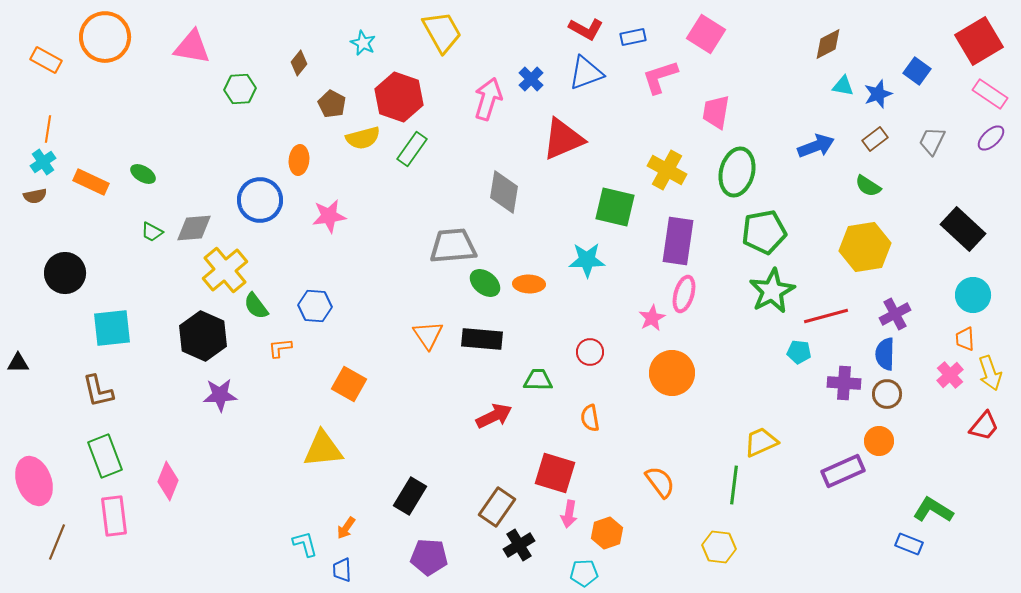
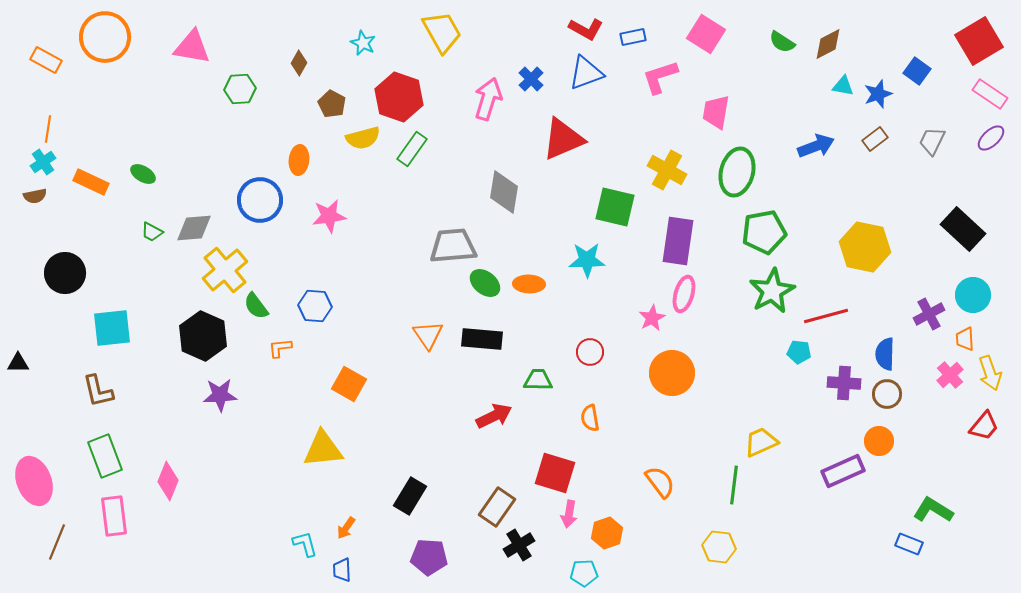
brown diamond at (299, 63): rotated 10 degrees counterclockwise
green semicircle at (868, 186): moved 86 px left, 144 px up
yellow hexagon at (865, 247): rotated 21 degrees clockwise
purple cross at (895, 314): moved 34 px right
